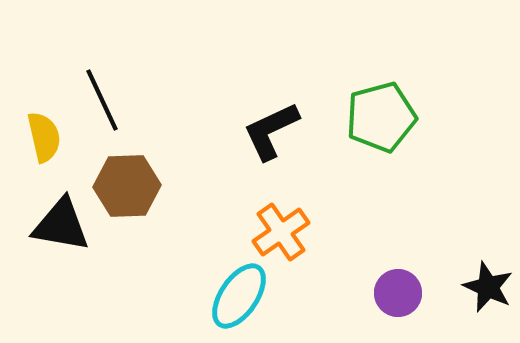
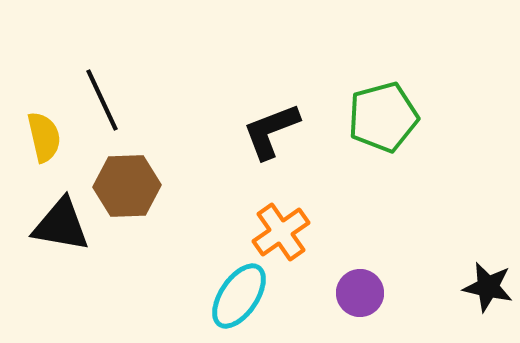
green pentagon: moved 2 px right
black L-shape: rotated 4 degrees clockwise
black star: rotated 12 degrees counterclockwise
purple circle: moved 38 px left
